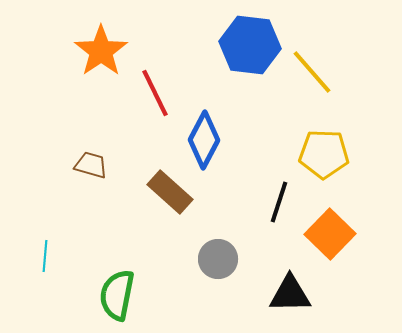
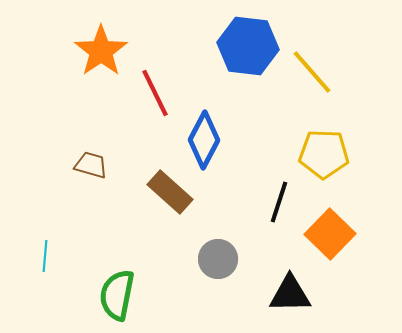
blue hexagon: moved 2 px left, 1 px down
